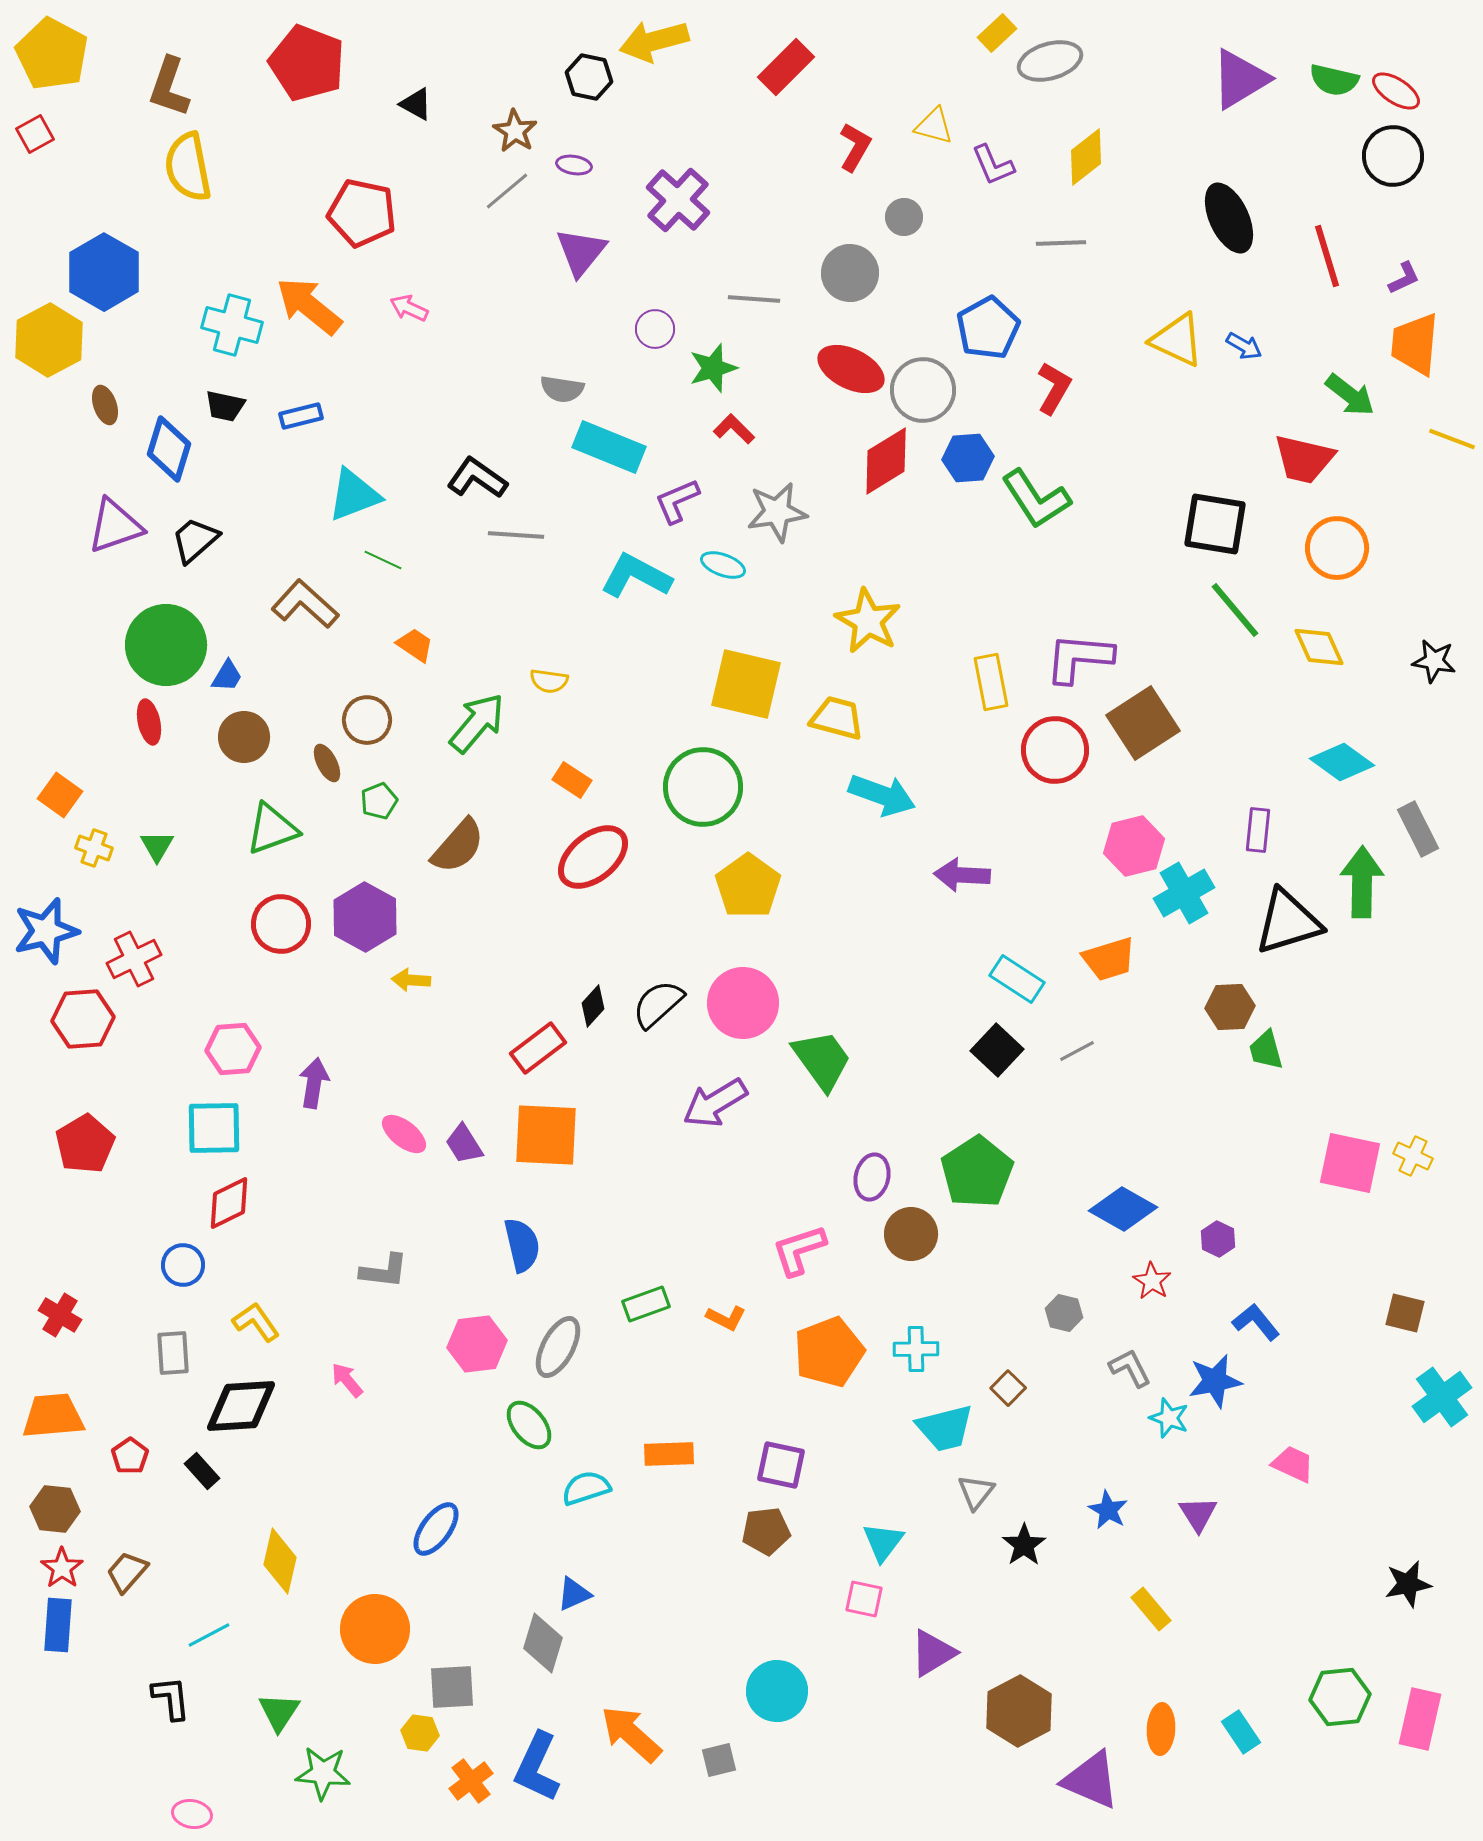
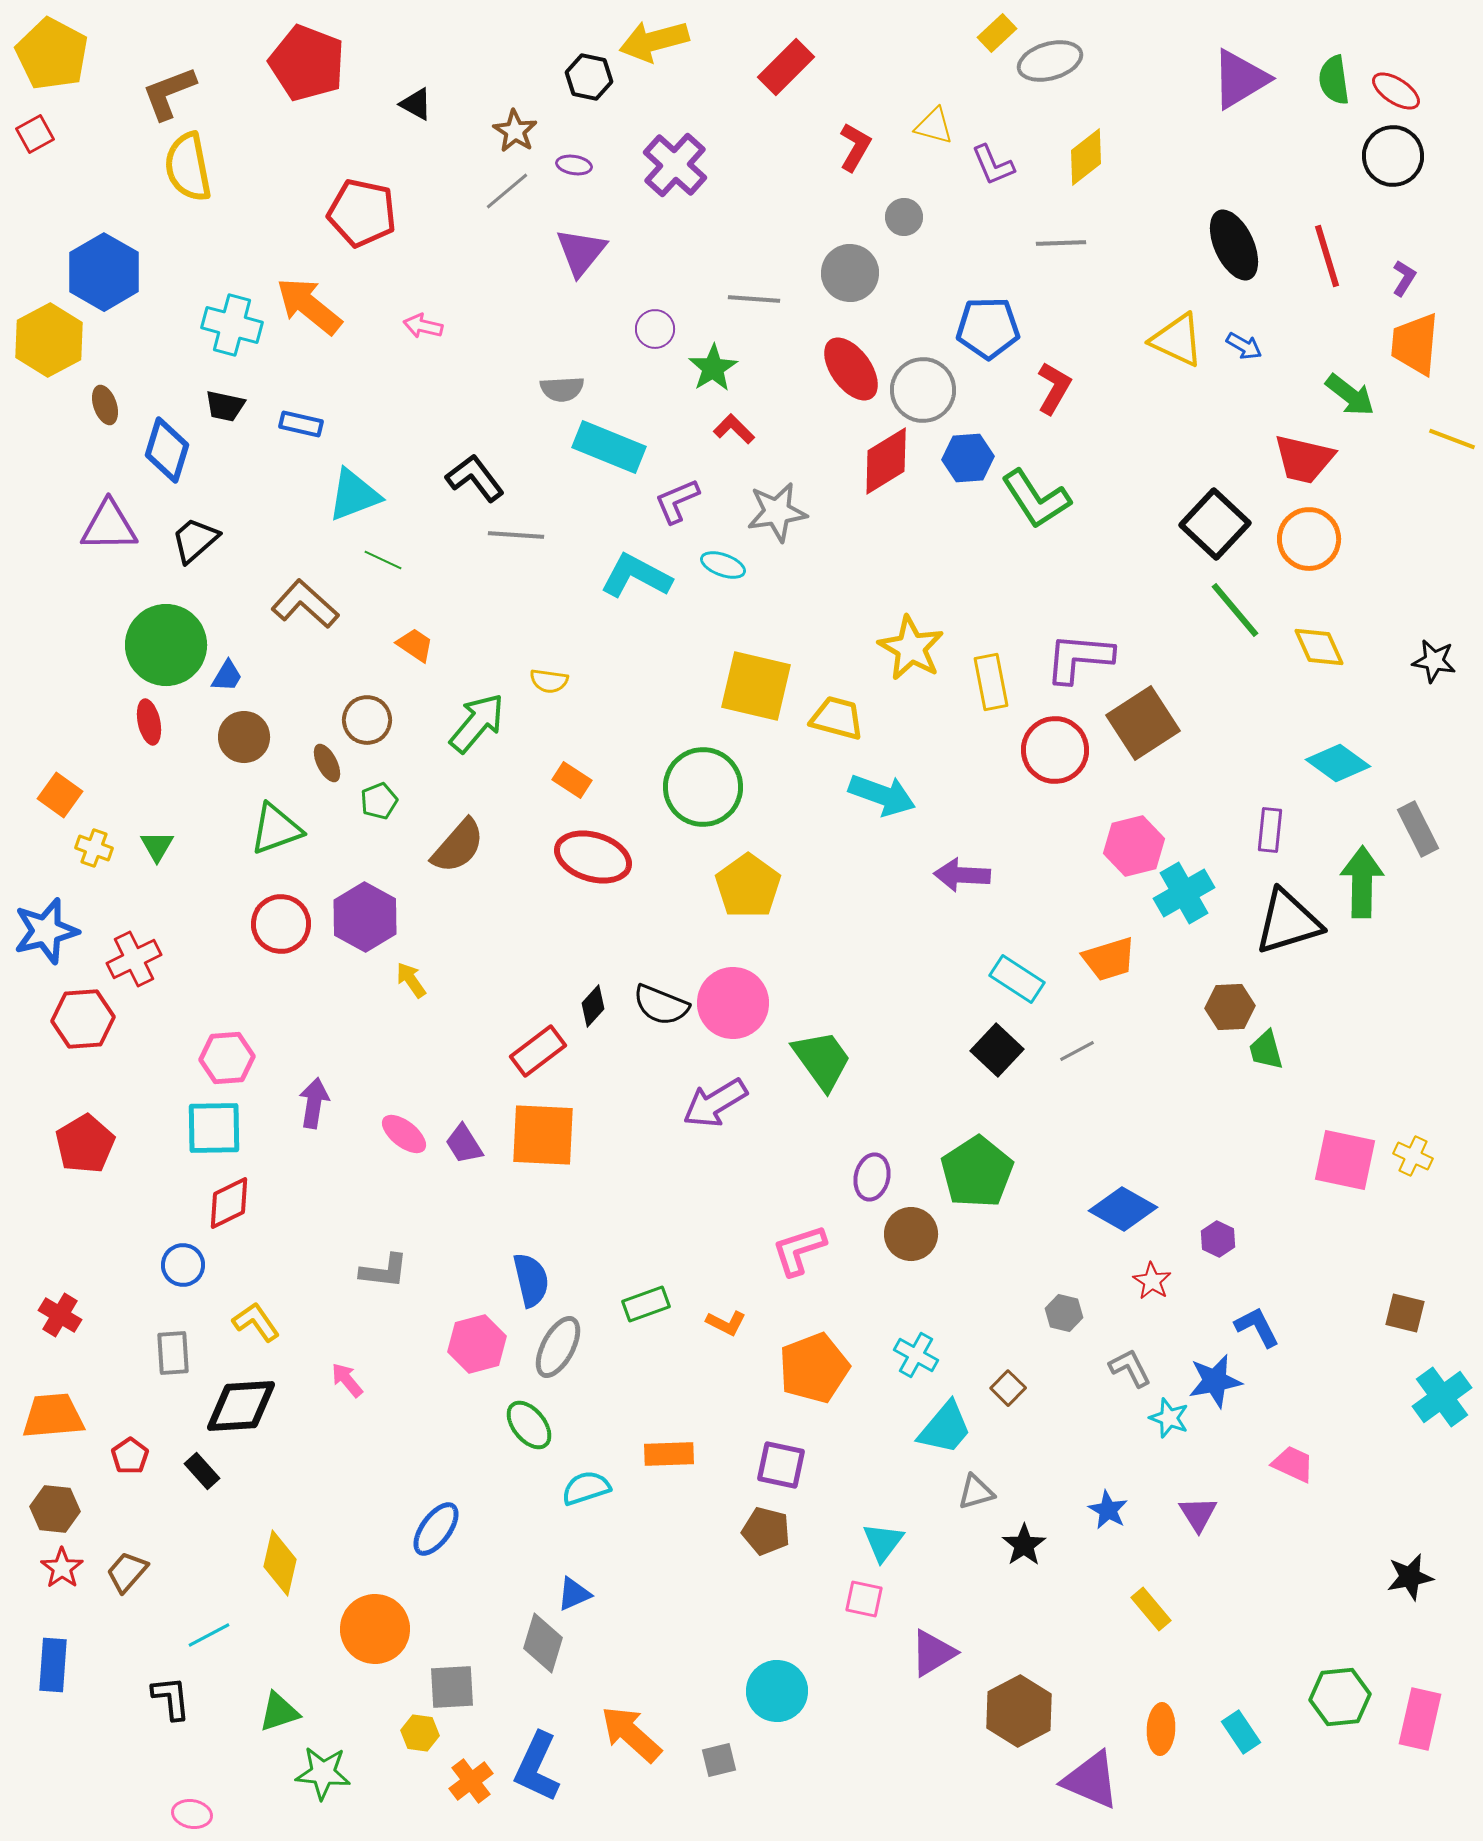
green semicircle at (1334, 80): rotated 69 degrees clockwise
brown L-shape at (169, 87): moved 6 px down; rotated 50 degrees clockwise
purple cross at (678, 200): moved 3 px left, 35 px up
black ellipse at (1229, 218): moved 5 px right, 27 px down
purple L-shape at (1404, 278): rotated 33 degrees counterclockwise
pink arrow at (409, 308): moved 14 px right, 18 px down; rotated 12 degrees counterclockwise
blue pentagon at (988, 328): rotated 28 degrees clockwise
green star at (713, 368): rotated 15 degrees counterclockwise
red ellipse at (851, 369): rotated 28 degrees clockwise
gray semicircle at (562, 389): rotated 12 degrees counterclockwise
blue rectangle at (301, 416): moved 8 px down; rotated 27 degrees clockwise
blue diamond at (169, 449): moved 2 px left, 1 px down
black L-shape at (477, 478): moved 2 px left; rotated 18 degrees clockwise
black square at (1215, 524): rotated 34 degrees clockwise
purple triangle at (115, 526): moved 6 px left; rotated 18 degrees clockwise
orange circle at (1337, 548): moved 28 px left, 9 px up
yellow star at (868, 621): moved 43 px right, 27 px down
yellow square at (746, 684): moved 10 px right, 2 px down
cyan diamond at (1342, 762): moved 4 px left, 1 px down
green triangle at (272, 829): moved 4 px right
purple rectangle at (1258, 830): moved 12 px right
red ellipse at (593, 857): rotated 56 degrees clockwise
yellow arrow at (411, 980): rotated 51 degrees clockwise
pink circle at (743, 1003): moved 10 px left
black semicircle at (658, 1004): moved 3 px right, 1 px down; rotated 116 degrees counterclockwise
red rectangle at (538, 1048): moved 3 px down
pink hexagon at (233, 1049): moved 6 px left, 9 px down
purple arrow at (314, 1083): moved 20 px down
orange square at (546, 1135): moved 3 px left
pink square at (1350, 1163): moved 5 px left, 3 px up
blue semicircle at (522, 1245): moved 9 px right, 35 px down
orange L-shape at (726, 1318): moved 5 px down
blue L-shape at (1256, 1322): moved 1 px right, 5 px down; rotated 12 degrees clockwise
pink hexagon at (477, 1344): rotated 8 degrees counterclockwise
cyan cross at (916, 1349): moved 6 px down; rotated 30 degrees clockwise
orange pentagon at (829, 1352): moved 15 px left, 16 px down
cyan trapezoid at (945, 1428): rotated 36 degrees counterclockwise
gray triangle at (976, 1492): rotated 36 degrees clockwise
brown pentagon at (766, 1531): rotated 21 degrees clockwise
yellow diamond at (280, 1561): moved 2 px down
black star at (1408, 1584): moved 2 px right, 7 px up
blue rectangle at (58, 1625): moved 5 px left, 40 px down
green triangle at (279, 1712): rotated 39 degrees clockwise
